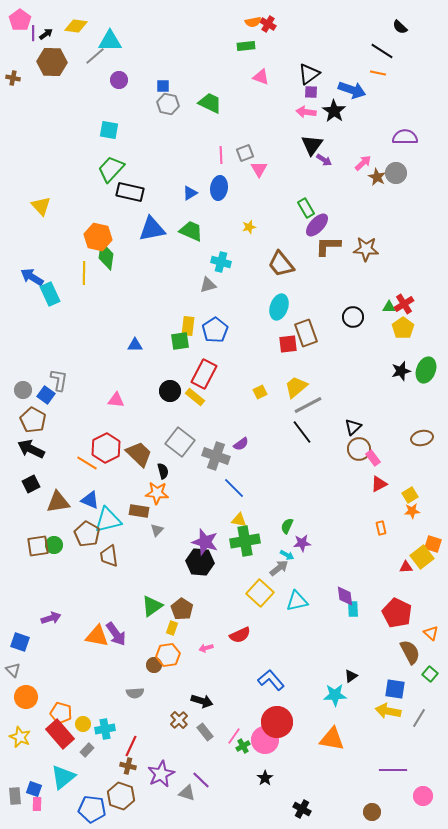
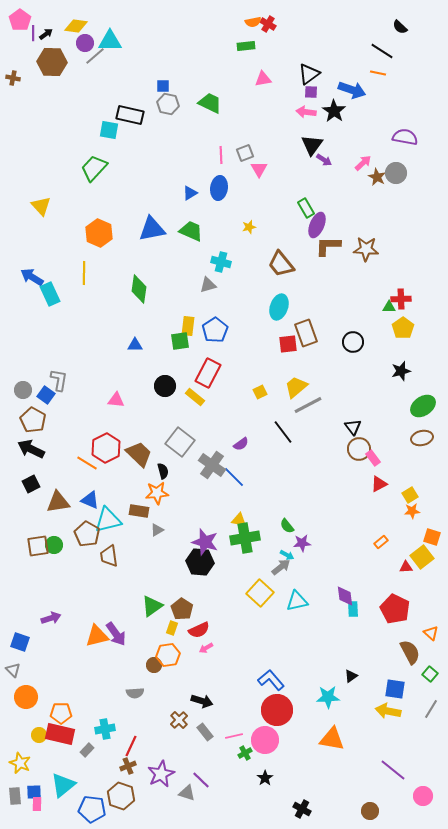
pink triangle at (261, 77): moved 2 px right, 2 px down; rotated 30 degrees counterclockwise
purple circle at (119, 80): moved 34 px left, 37 px up
purple semicircle at (405, 137): rotated 10 degrees clockwise
green trapezoid at (111, 169): moved 17 px left, 1 px up
black rectangle at (130, 192): moved 77 px up
purple ellipse at (317, 225): rotated 20 degrees counterclockwise
orange hexagon at (98, 237): moved 1 px right, 4 px up; rotated 12 degrees clockwise
green diamond at (106, 256): moved 33 px right, 33 px down
red cross at (404, 304): moved 3 px left, 5 px up; rotated 30 degrees clockwise
black circle at (353, 317): moved 25 px down
green ellipse at (426, 370): moved 3 px left, 36 px down; rotated 35 degrees clockwise
red rectangle at (204, 374): moved 4 px right, 1 px up
black circle at (170, 391): moved 5 px left, 5 px up
black triangle at (353, 427): rotated 24 degrees counterclockwise
black line at (302, 432): moved 19 px left
gray cross at (216, 456): moved 4 px left, 9 px down; rotated 16 degrees clockwise
blue line at (234, 488): moved 11 px up
orange star at (157, 493): rotated 10 degrees counterclockwise
green semicircle at (287, 526): rotated 63 degrees counterclockwise
orange rectangle at (381, 528): moved 14 px down; rotated 64 degrees clockwise
gray triangle at (157, 530): rotated 16 degrees clockwise
green cross at (245, 541): moved 3 px up
orange square at (433, 544): moved 1 px left, 7 px up
gray arrow at (279, 568): moved 2 px right, 1 px up
red pentagon at (397, 613): moved 2 px left, 4 px up
red semicircle at (240, 635): moved 41 px left, 5 px up
orange triangle at (97, 636): rotated 25 degrees counterclockwise
pink arrow at (206, 648): rotated 16 degrees counterclockwise
cyan star at (335, 695): moved 7 px left, 2 px down
orange pentagon at (61, 713): rotated 15 degrees counterclockwise
gray line at (419, 718): moved 12 px right, 9 px up
red circle at (277, 722): moved 12 px up
yellow circle at (83, 724): moved 44 px left, 11 px down
red rectangle at (60, 734): rotated 36 degrees counterclockwise
pink line at (234, 736): rotated 42 degrees clockwise
yellow star at (20, 737): moved 26 px down
green cross at (243, 746): moved 2 px right, 7 px down
brown cross at (128, 766): rotated 35 degrees counterclockwise
purple line at (393, 770): rotated 40 degrees clockwise
cyan triangle at (63, 777): moved 8 px down
blue square at (34, 789): moved 3 px down; rotated 21 degrees counterclockwise
brown circle at (372, 812): moved 2 px left, 1 px up
